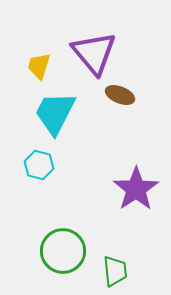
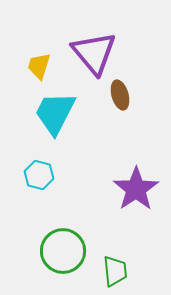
brown ellipse: rotated 52 degrees clockwise
cyan hexagon: moved 10 px down
